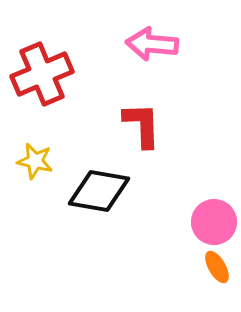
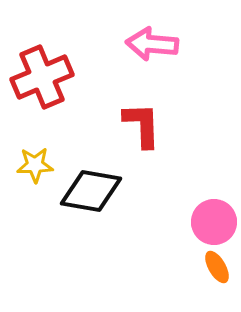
red cross: moved 3 px down
yellow star: moved 4 px down; rotated 15 degrees counterclockwise
black diamond: moved 8 px left
